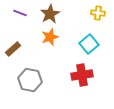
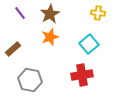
purple line: rotated 32 degrees clockwise
